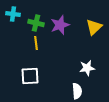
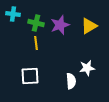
yellow triangle: moved 5 px left, 1 px up; rotated 12 degrees clockwise
white semicircle: moved 6 px left, 10 px up
